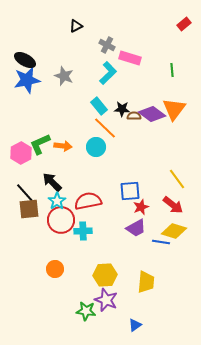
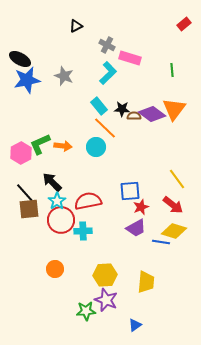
black ellipse: moved 5 px left, 1 px up
green star: rotated 12 degrees counterclockwise
